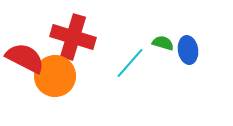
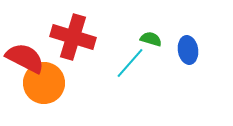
green semicircle: moved 12 px left, 4 px up
orange circle: moved 11 px left, 7 px down
